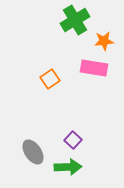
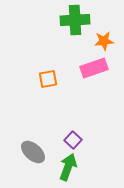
green cross: rotated 28 degrees clockwise
pink rectangle: rotated 28 degrees counterclockwise
orange square: moved 2 px left; rotated 24 degrees clockwise
gray ellipse: rotated 15 degrees counterclockwise
green arrow: rotated 68 degrees counterclockwise
